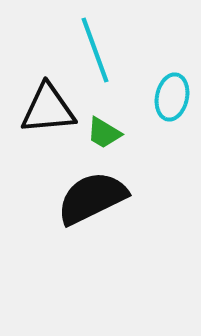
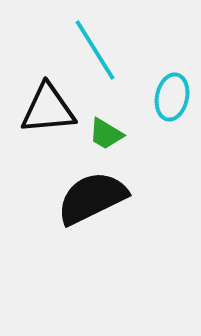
cyan line: rotated 12 degrees counterclockwise
green trapezoid: moved 2 px right, 1 px down
